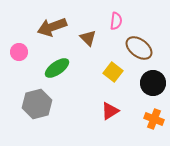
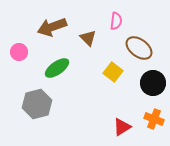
red triangle: moved 12 px right, 16 px down
